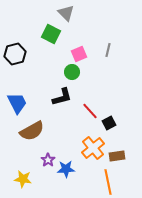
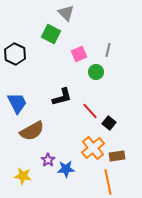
black hexagon: rotated 20 degrees counterclockwise
green circle: moved 24 px right
black square: rotated 24 degrees counterclockwise
yellow star: moved 3 px up
